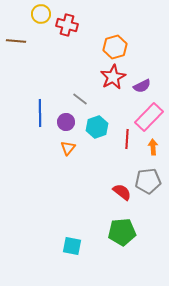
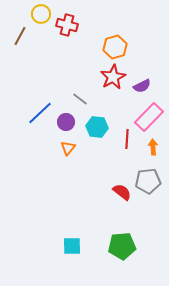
brown line: moved 4 px right, 5 px up; rotated 66 degrees counterclockwise
blue line: rotated 48 degrees clockwise
cyan hexagon: rotated 25 degrees clockwise
green pentagon: moved 14 px down
cyan square: rotated 12 degrees counterclockwise
